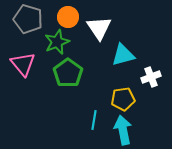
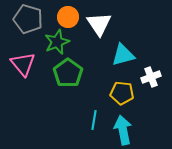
white triangle: moved 4 px up
yellow pentagon: moved 1 px left, 6 px up; rotated 15 degrees clockwise
